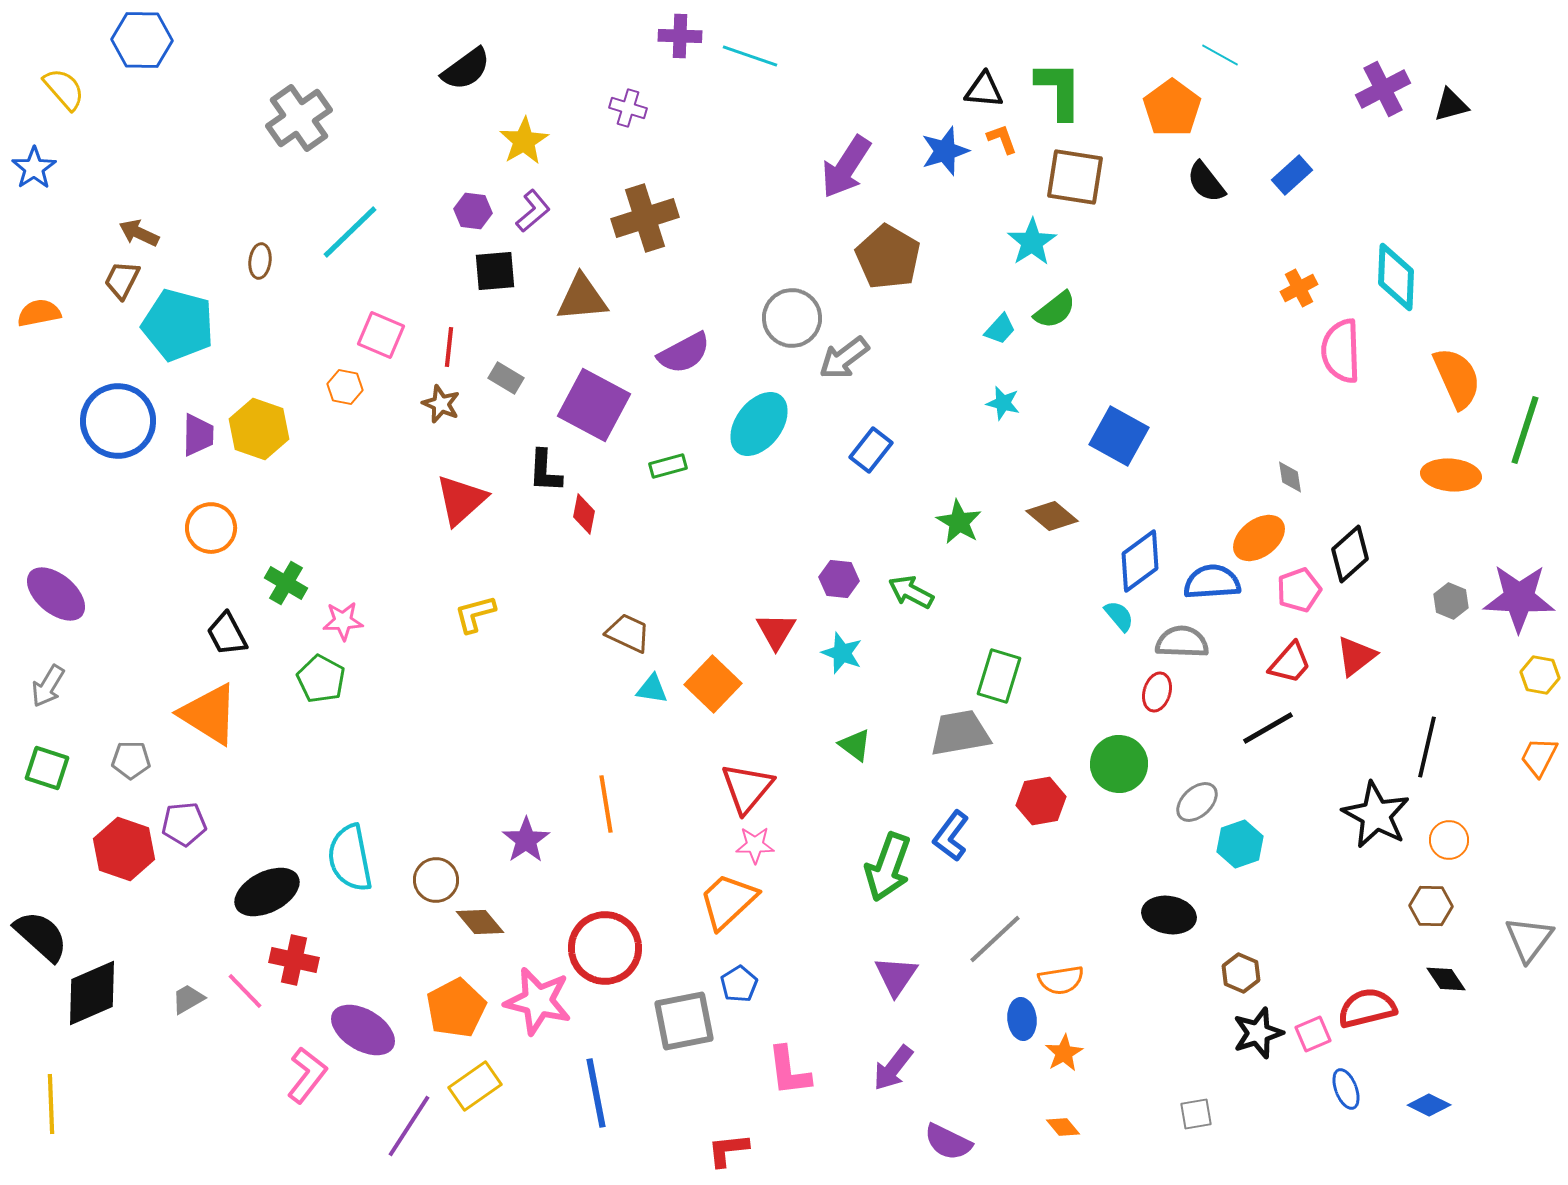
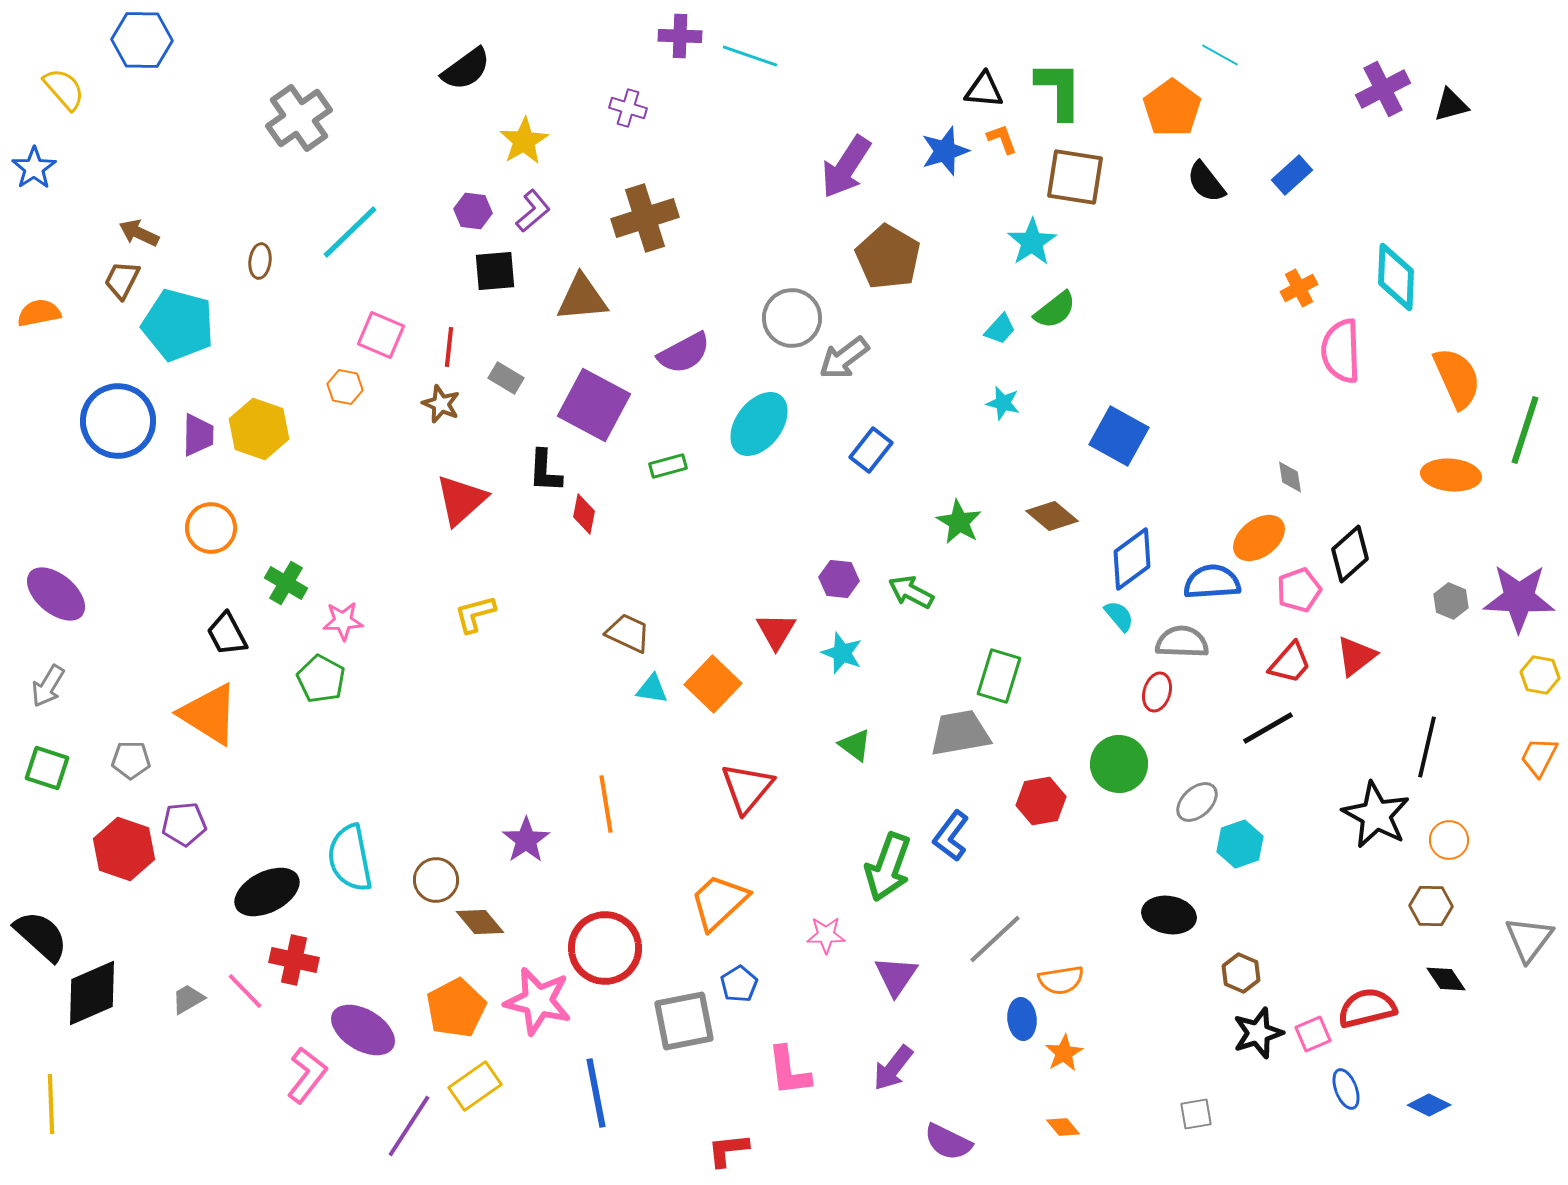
blue diamond at (1140, 561): moved 8 px left, 2 px up
pink star at (755, 845): moved 71 px right, 90 px down
orange trapezoid at (728, 901): moved 9 px left, 1 px down
